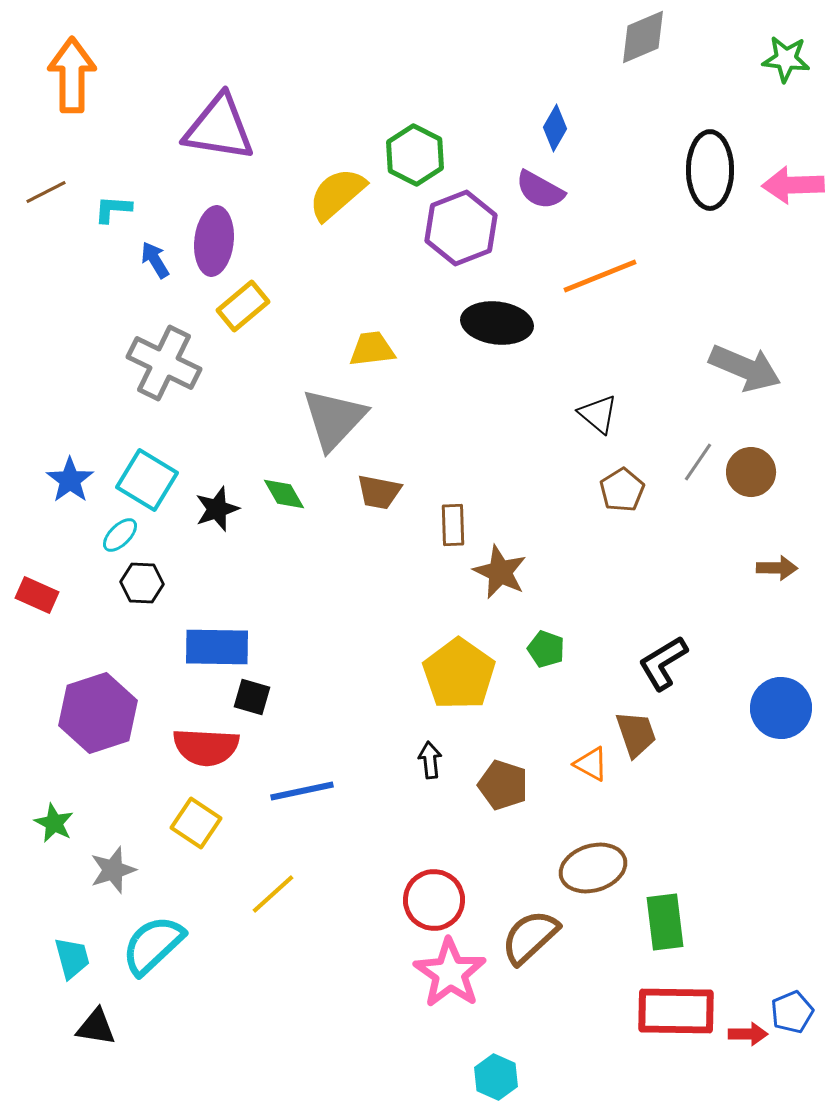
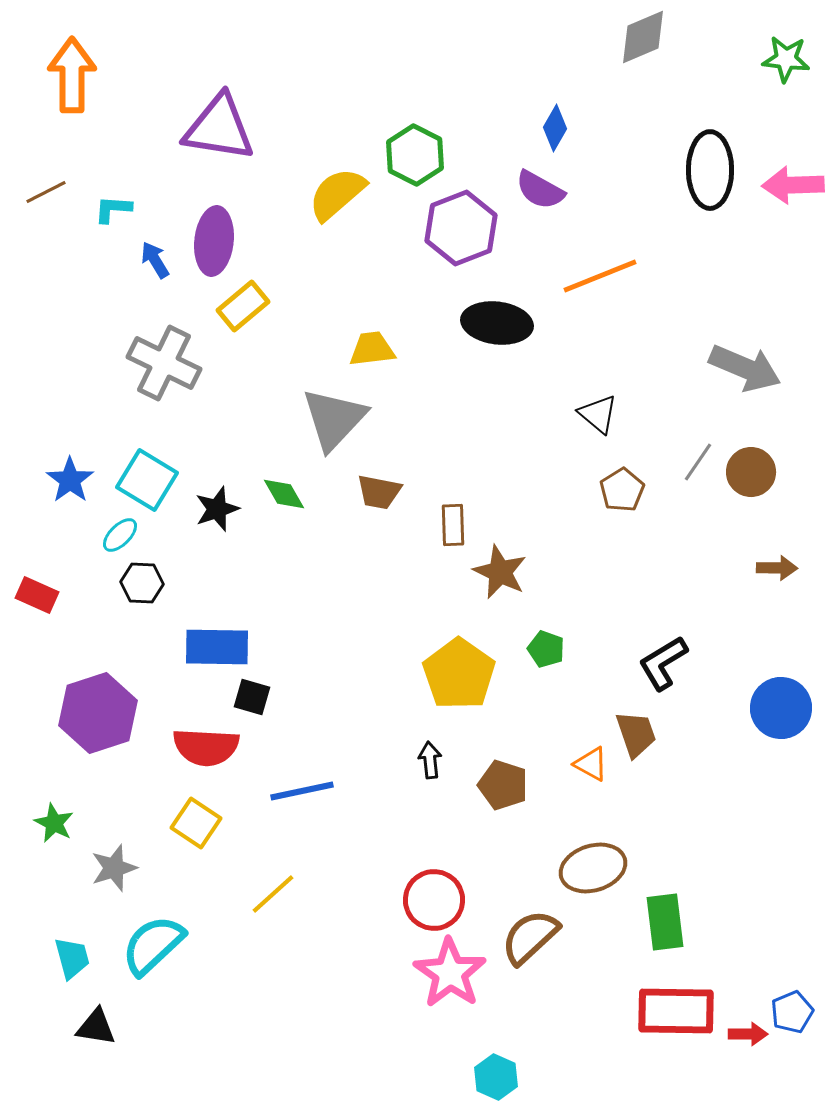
gray star at (113, 870): moved 1 px right, 2 px up
